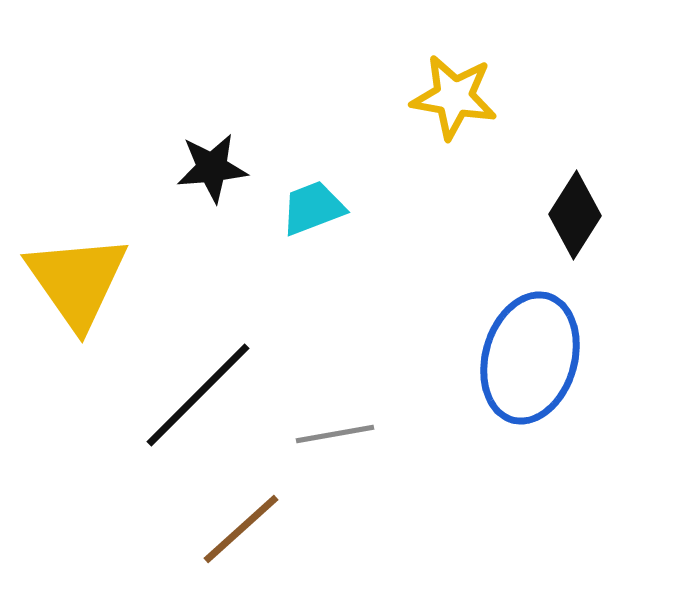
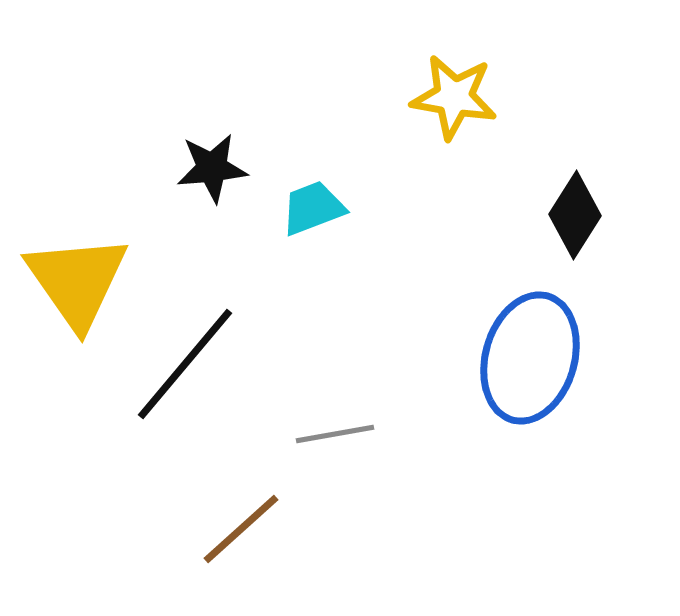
black line: moved 13 px left, 31 px up; rotated 5 degrees counterclockwise
